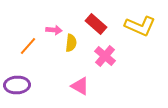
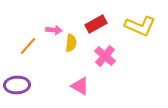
red rectangle: rotated 70 degrees counterclockwise
